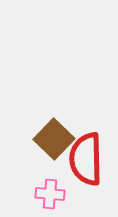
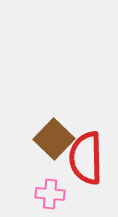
red semicircle: moved 1 px up
